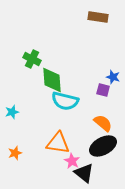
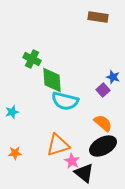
purple square: rotated 32 degrees clockwise
orange triangle: moved 2 px down; rotated 25 degrees counterclockwise
orange star: rotated 16 degrees clockwise
